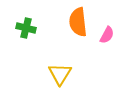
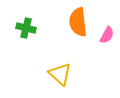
yellow triangle: rotated 20 degrees counterclockwise
